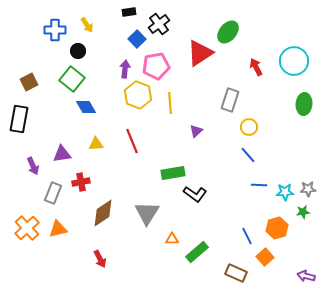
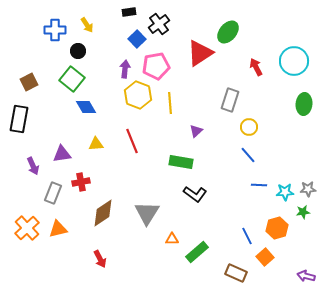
green rectangle at (173, 173): moved 8 px right, 11 px up; rotated 20 degrees clockwise
